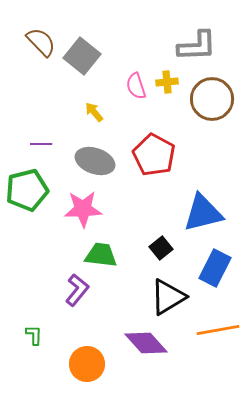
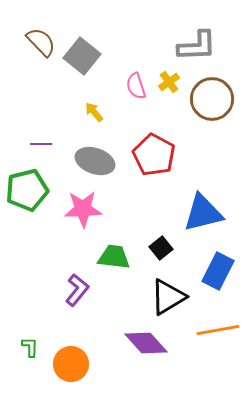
yellow cross: moved 2 px right; rotated 30 degrees counterclockwise
green trapezoid: moved 13 px right, 2 px down
blue rectangle: moved 3 px right, 3 px down
green L-shape: moved 4 px left, 12 px down
orange circle: moved 16 px left
